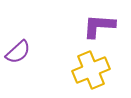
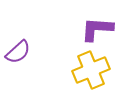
purple L-shape: moved 2 px left, 3 px down
